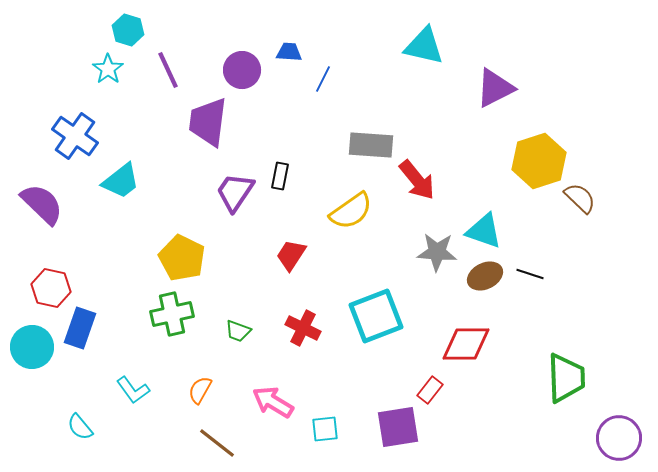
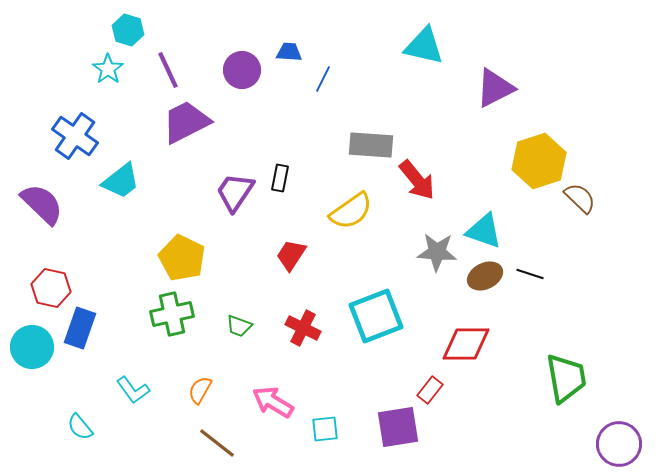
purple trapezoid at (208, 122): moved 22 px left; rotated 56 degrees clockwise
black rectangle at (280, 176): moved 2 px down
green trapezoid at (238, 331): moved 1 px right, 5 px up
green trapezoid at (566, 378): rotated 8 degrees counterclockwise
purple circle at (619, 438): moved 6 px down
